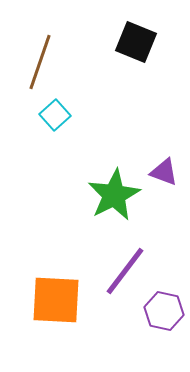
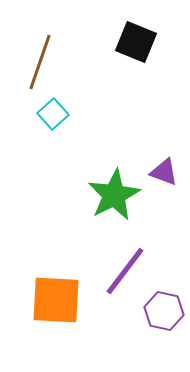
cyan square: moved 2 px left, 1 px up
